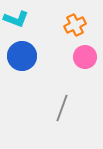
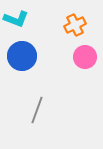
gray line: moved 25 px left, 2 px down
